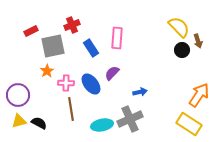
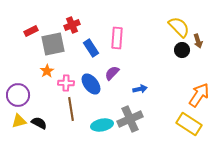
gray square: moved 2 px up
blue arrow: moved 3 px up
